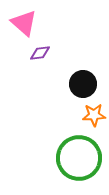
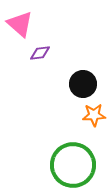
pink triangle: moved 4 px left, 1 px down
green circle: moved 6 px left, 7 px down
